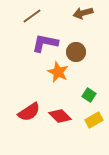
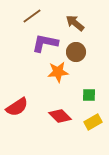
brown arrow: moved 8 px left, 10 px down; rotated 54 degrees clockwise
orange star: rotated 30 degrees counterclockwise
green square: rotated 32 degrees counterclockwise
red semicircle: moved 12 px left, 5 px up
yellow rectangle: moved 1 px left, 2 px down
